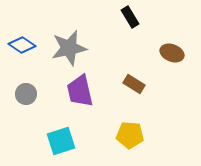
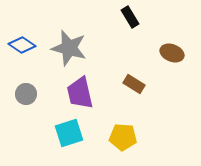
gray star: rotated 27 degrees clockwise
purple trapezoid: moved 2 px down
yellow pentagon: moved 7 px left, 2 px down
cyan square: moved 8 px right, 8 px up
